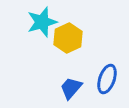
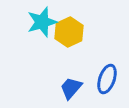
yellow hexagon: moved 1 px right, 6 px up
